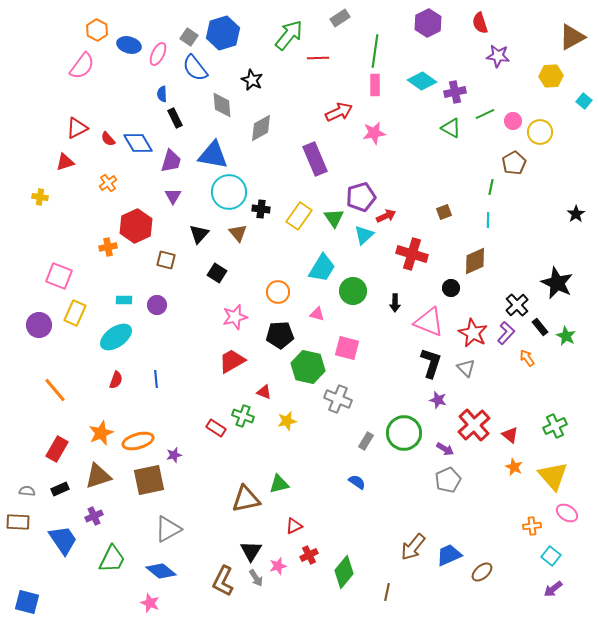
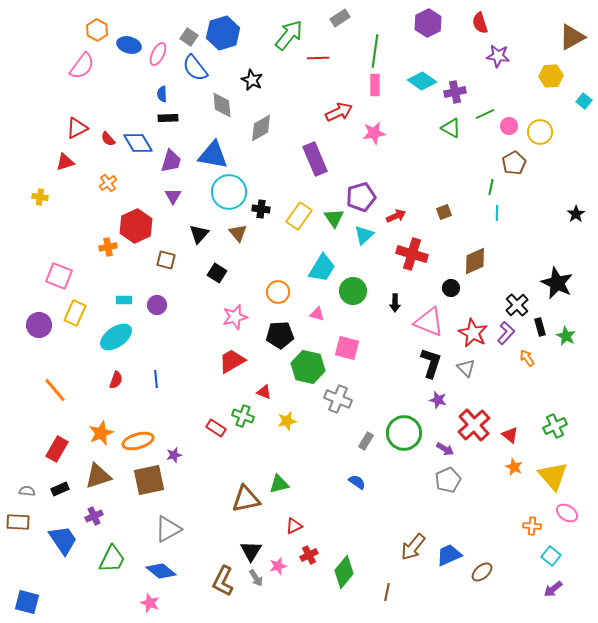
black rectangle at (175, 118): moved 7 px left; rotated 66 degrees counterclockwise
pink circle at (513, 121): moved 4 px left, 5 px down
red arrow at (386, 216): moved 10 px right
cyan line at (488, 220): moved 9 px right, 7 px up
black rectangle at (540, 327): rotated 24 degrees clockwise
orange cross at (532, 526): rotated 12 degrees clockwise
